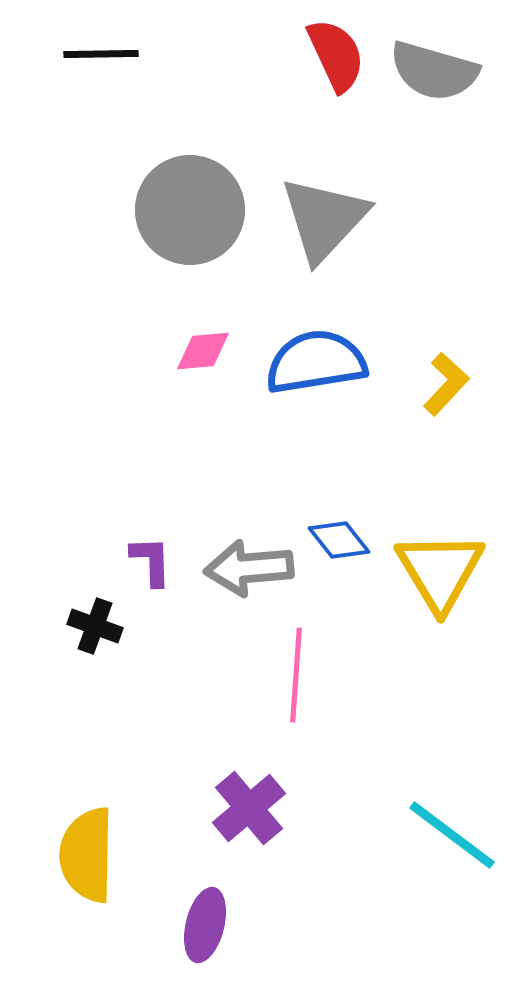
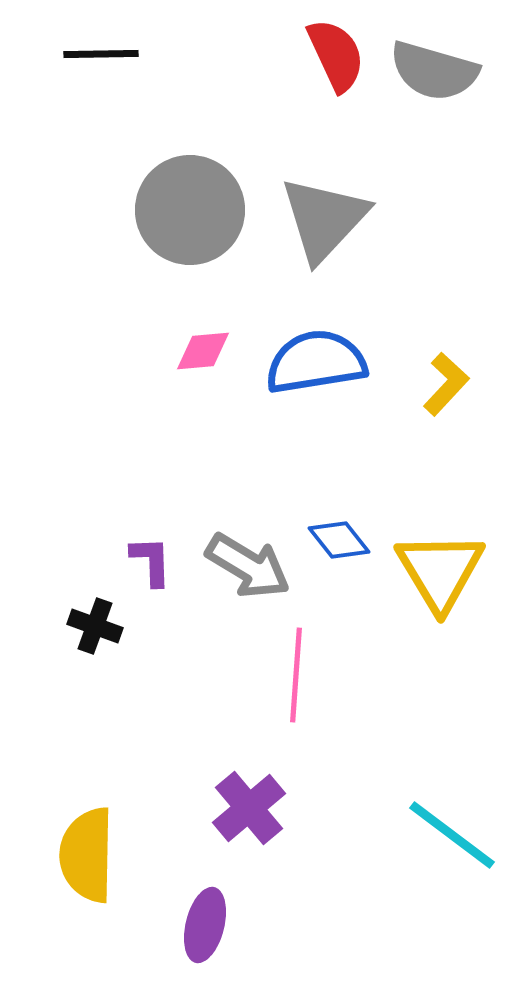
gray arrow: moved 1 px left, 2 px up; rotated 144 degrees counterclockwise
